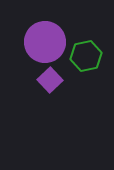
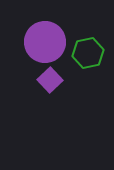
green hexagon: moved 2 px right, 3 px up
